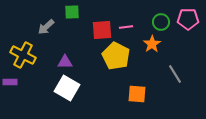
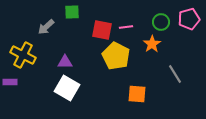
pink pentagon: moved 1 px right; rotated 15 degrees counterclockwise
red square: rotated 15 degrees clockwise
